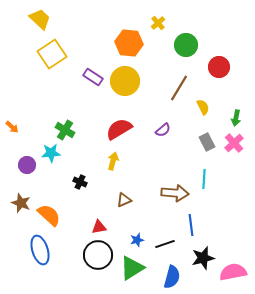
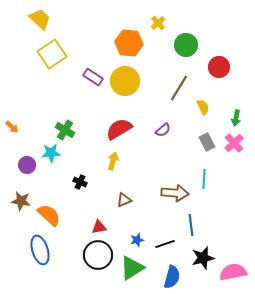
brown star: moved 2 px up; rotated 12 degrees counterclockwise
